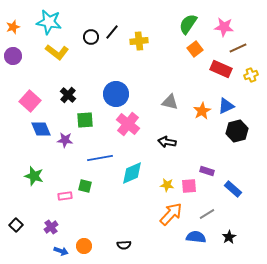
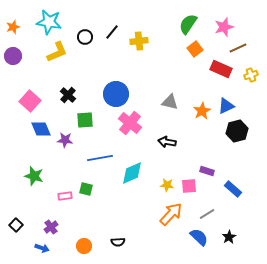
pink star at (224, 27): rotated 24 degrees counterclockwise
black circle at (91, 37): moved 6 px left
yellow L-shape at (57, 52): rotated 60 degrees counterclockwise
pink cross at (128, 124): moved 2 px right, 1 px up
green square at (85, 186): moved 1 px right, 3 px down
blue semicircle at (196, 237): moved 3 px right; rotated 36 degrees clockwise
black semicircle at (124, 245): moved 6 px left, 3 px up
blue arrow at (61, 251): moved 19 px left, 3 px up
